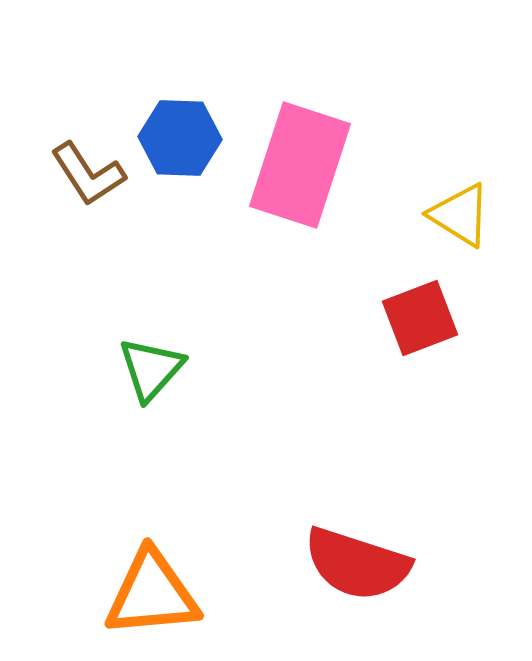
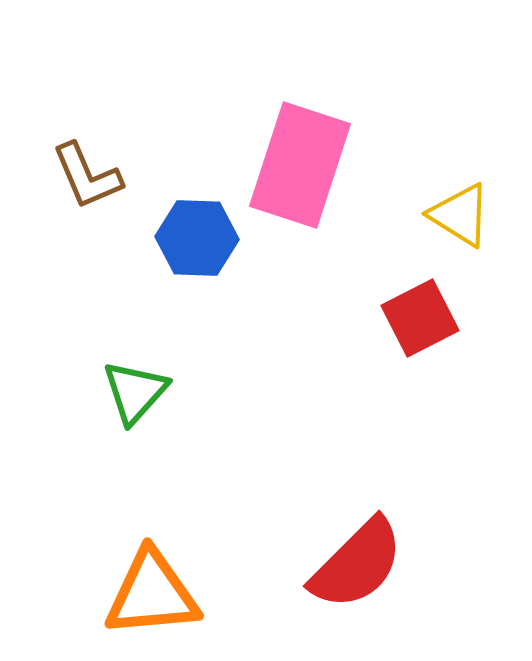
blue hexagon: moved 17 px right, 100 px down
brown L-shape: moved 1 px left, 2 px down; rotated 10 degrees clockwise
red square: rotated 6 degrees counterclockwise
green triangle: moved 16 px left, 23 px down
red semicircle: rotated 63 degrees counterclockwise
